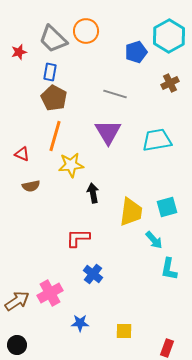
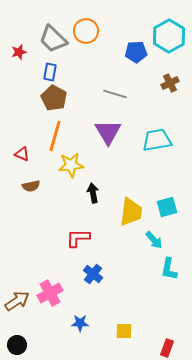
blue pentagon: rotated 15 degrees clockwise
